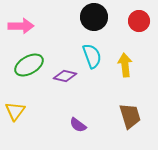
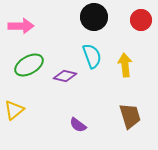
red circle: moved 2 px right, 1 px up
yellow triangle: moved 1 px left, 1 px up; rotated 15 degrees clockwise
